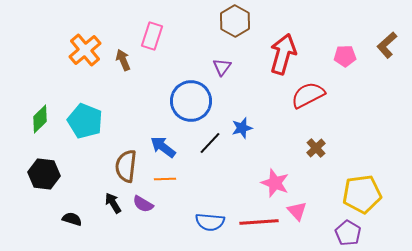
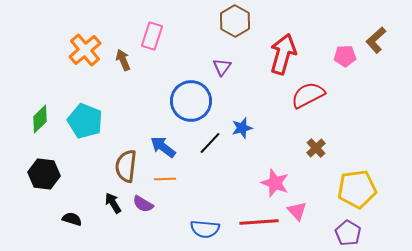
brown L-shape: moved 11 px left, 5 px up
yellow pentagon: moved 5 px left, 5 px up
blue semicircle: moved 5 px left, 7 px down
